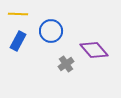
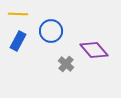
gray cross: rotated 14 degrees counterclockwise
